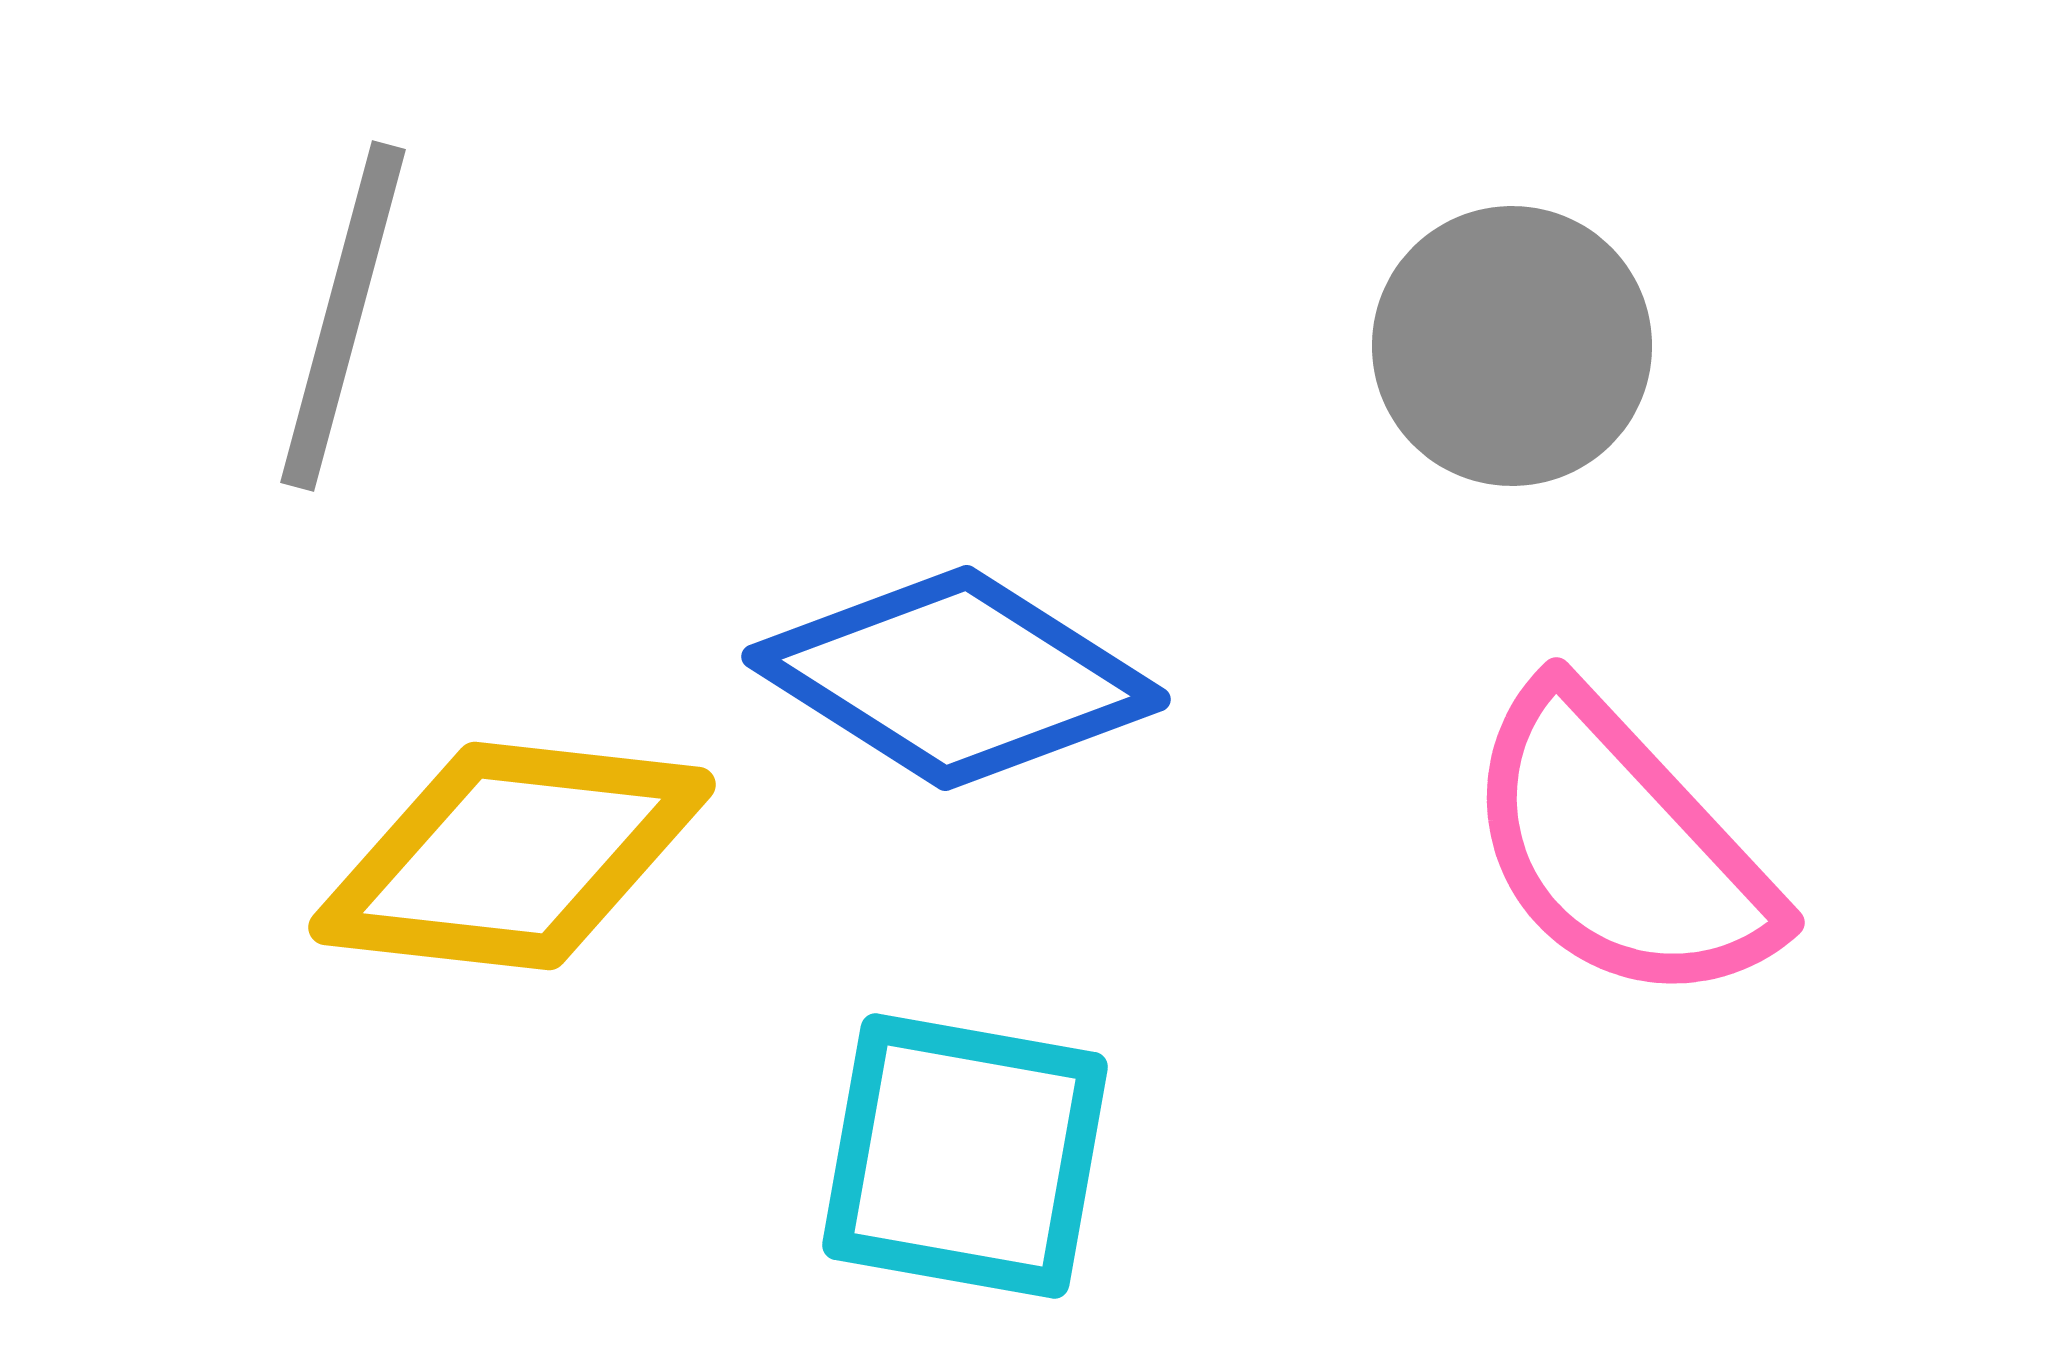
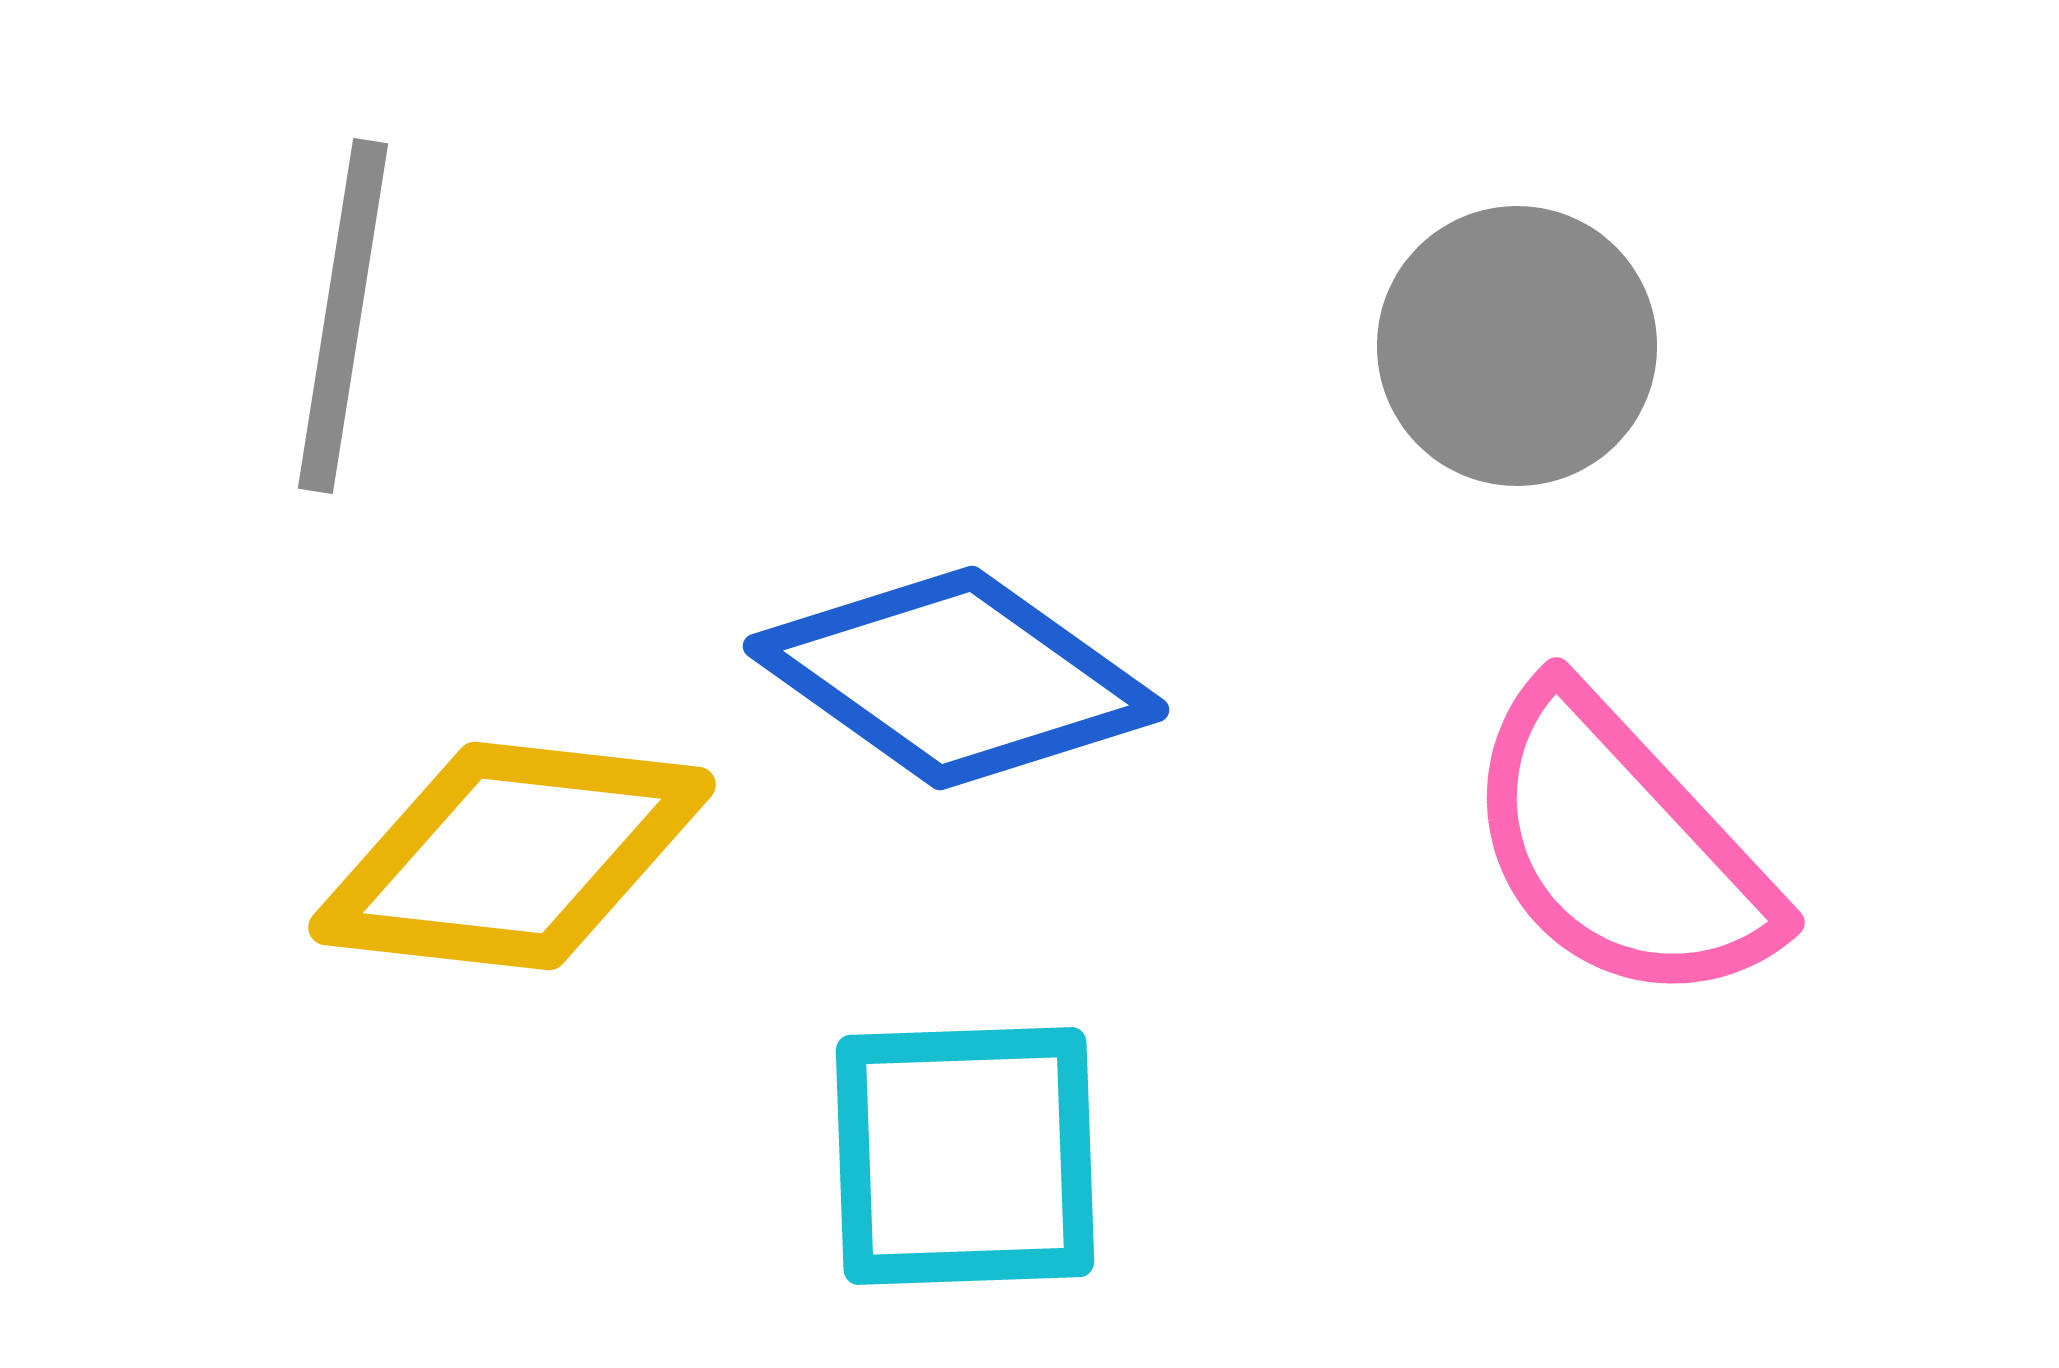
gray line: rotated 6 degrees counterclockwise
gray circle: moved 5 px right
blue diamond: rotated 3 degrees clockwise
cyan square: rotated 12 degrees counterclockwise
